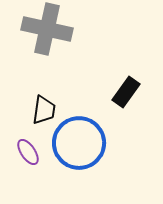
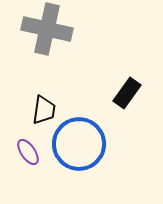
black rectangle: moved 1 px right, 1 px down
blue circle: moved 1 px down
